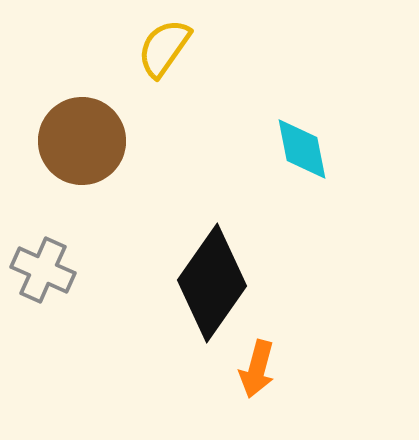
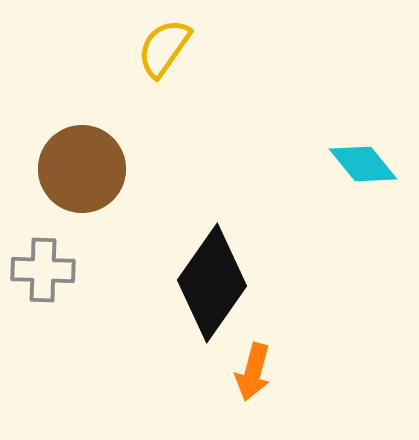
brown circle: moved 28 px down
cyan diamond: moved 61 px right, 15 px down; rotated 28 degrees counterclockwise
gray cross: rotated 22 degrees counterclockwise
orange arrow: moved 4 px left, 3 px down
